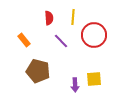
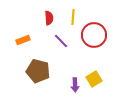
orange rectangle: moved 1 px left; rotated 72 degrees counterclockwise
yellow square: rotated 28 degrees counterclockwise
